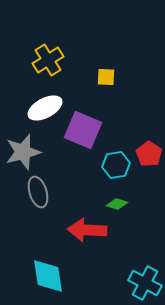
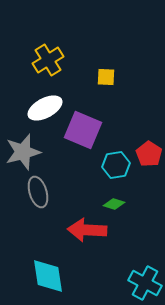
green diamond: moved 3 px left
